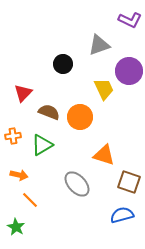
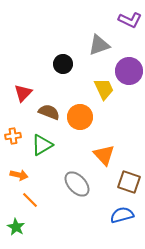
orange triangle: rotated 30 degrees clockwise
